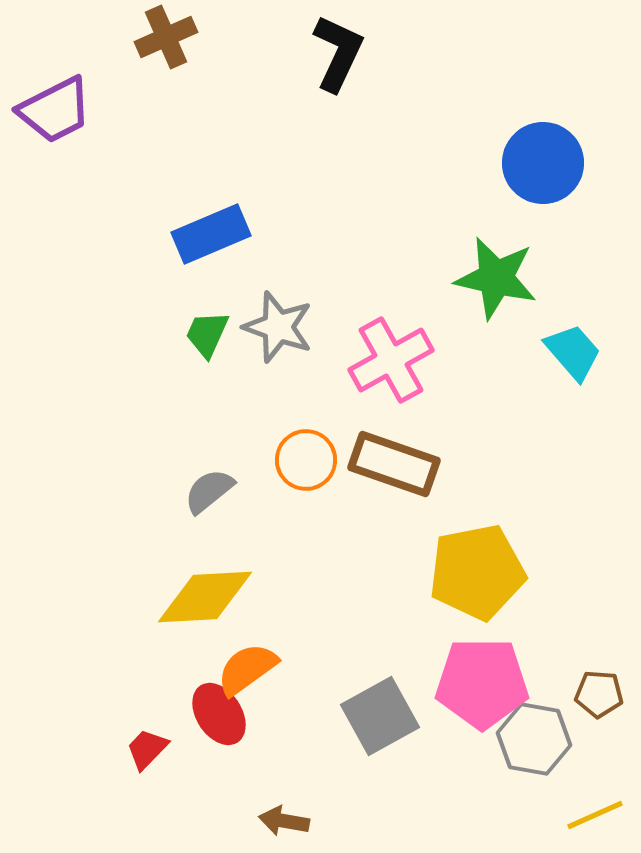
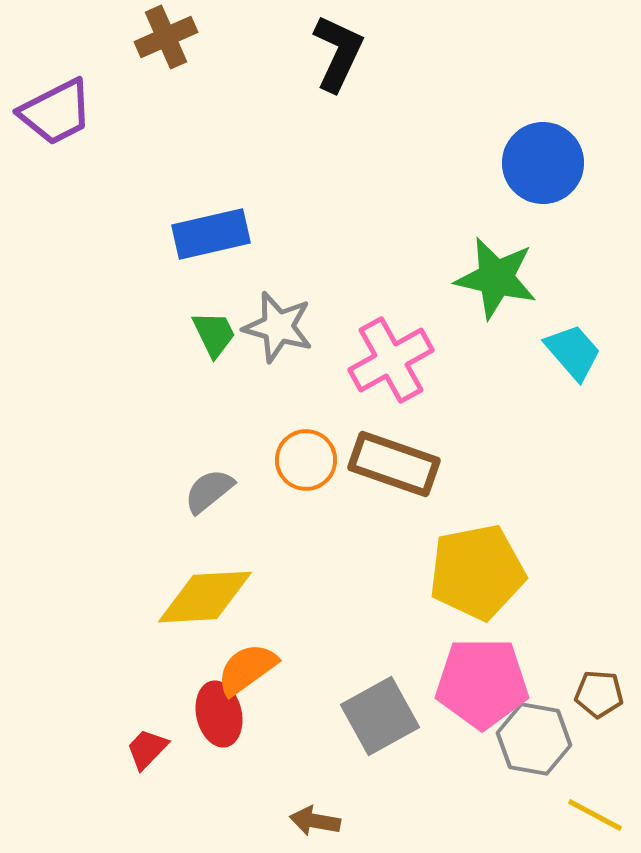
purple trapezoid: moved 1 px right, 2 px down
blue rectangle: rotated 10 degrees clockwise
gray star: rotated 4 degrees counterclockwise
green trapezoid: moved 7 px right; rotated 130 degrees clockwise
red ellipse: rotated 20 degrees clockwise
yellow line: rotated 52 degrees clockwise
brown arrow: moved 31 px right
